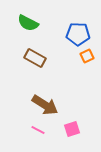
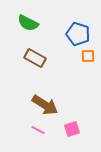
blue pentagon: rotated 15 degrees clockwise
orange square: moved 1 px right; rotated 24 degrees clockwise
